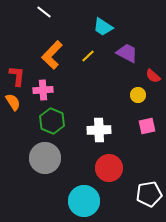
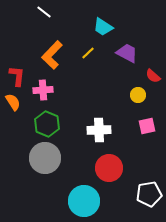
yellow line: moved 3 px up
green hexagon: moved 5 px left, 3 px down
